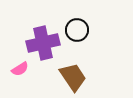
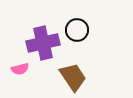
pink semicircle: rotated 18 degrees clockwise
